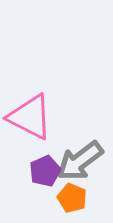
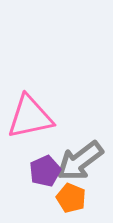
pink triangle: rotated 39 degrees counterclockwise
orange pentagon: moved 1 px left
